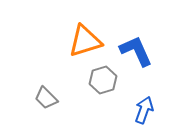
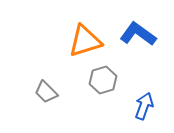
blue L-shape: moved 2 px right, 17 px up; rotated 30 degrees counterclockwise
gray trapezoid: moved 6 px up
blue arrow: moved 4 px up
